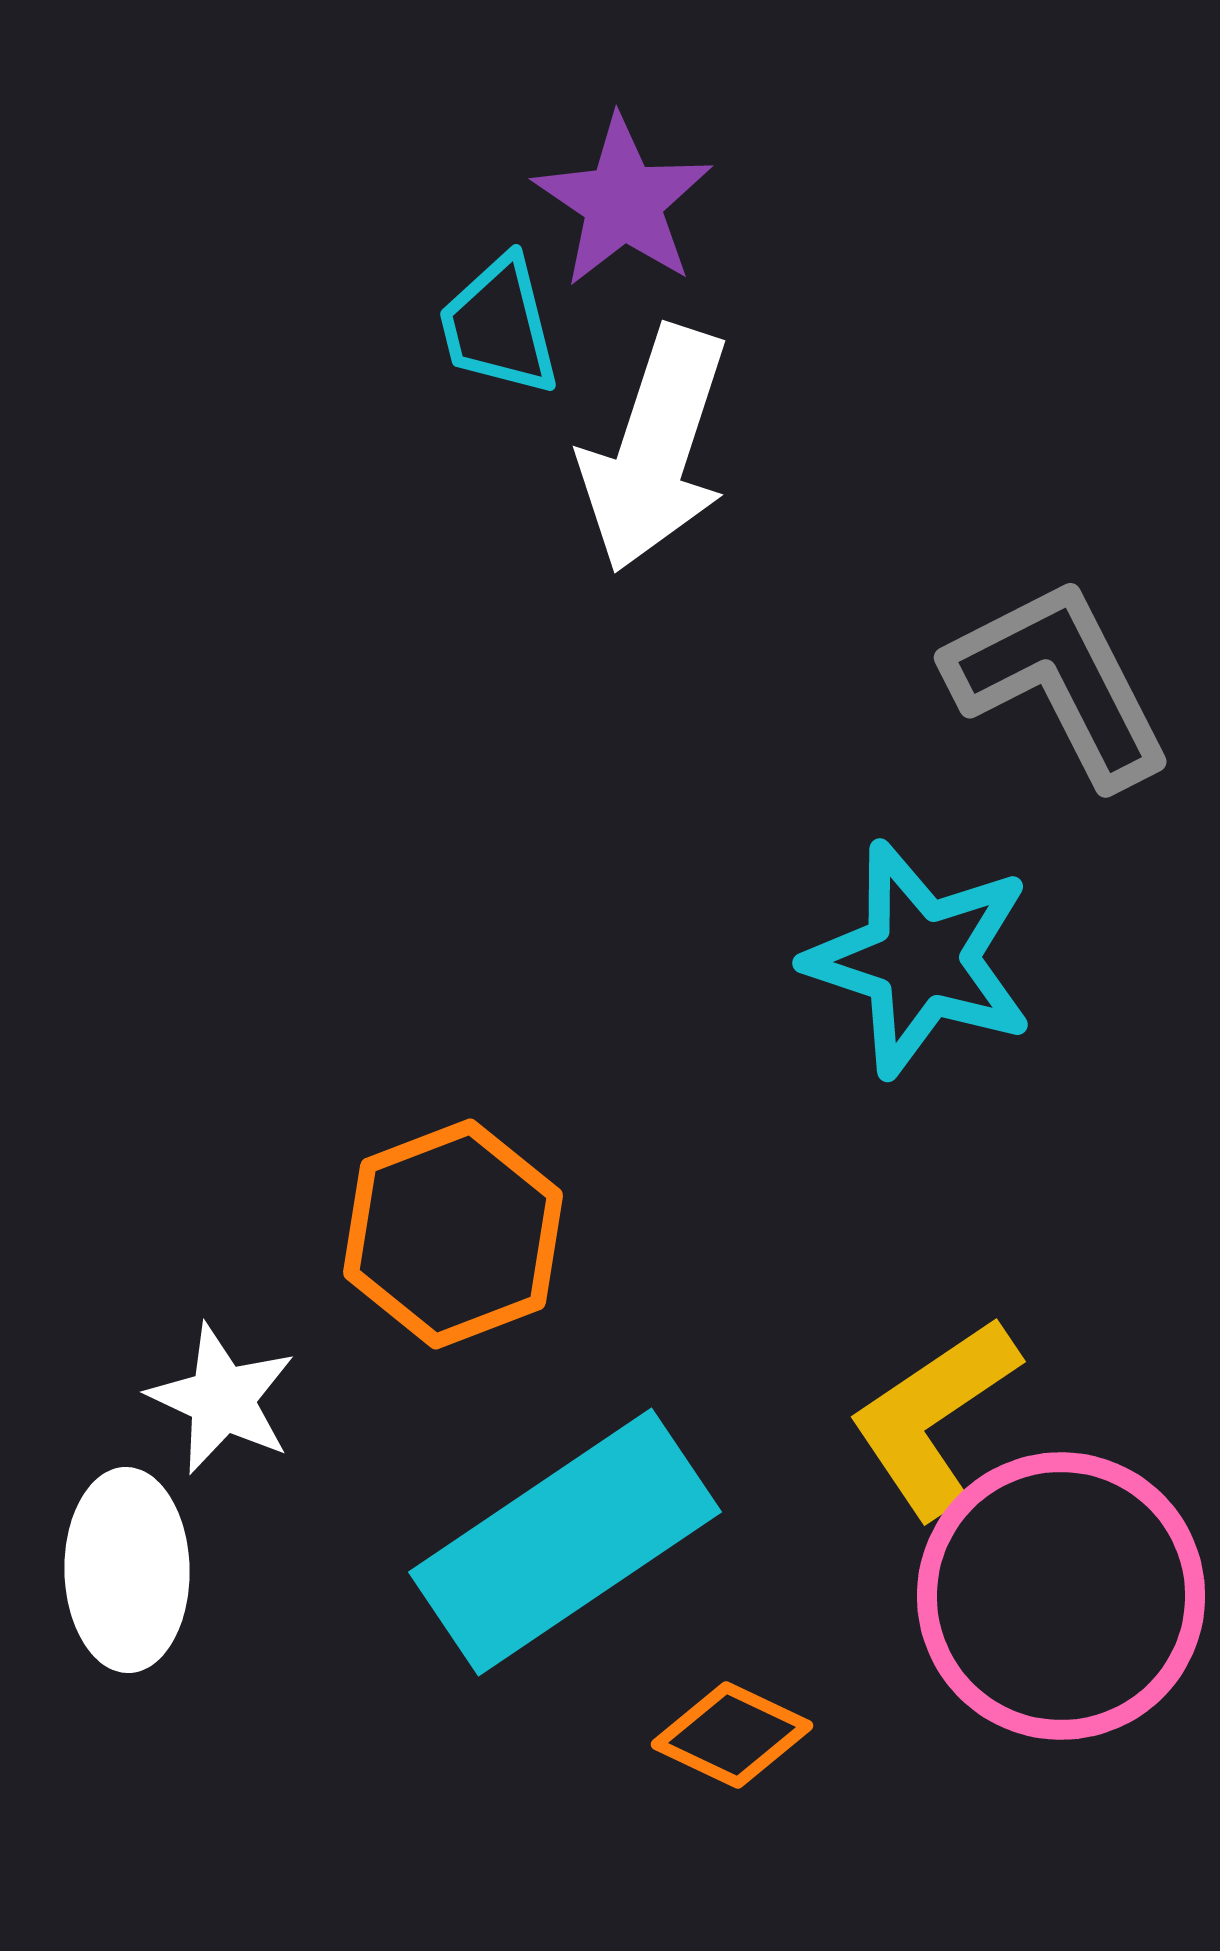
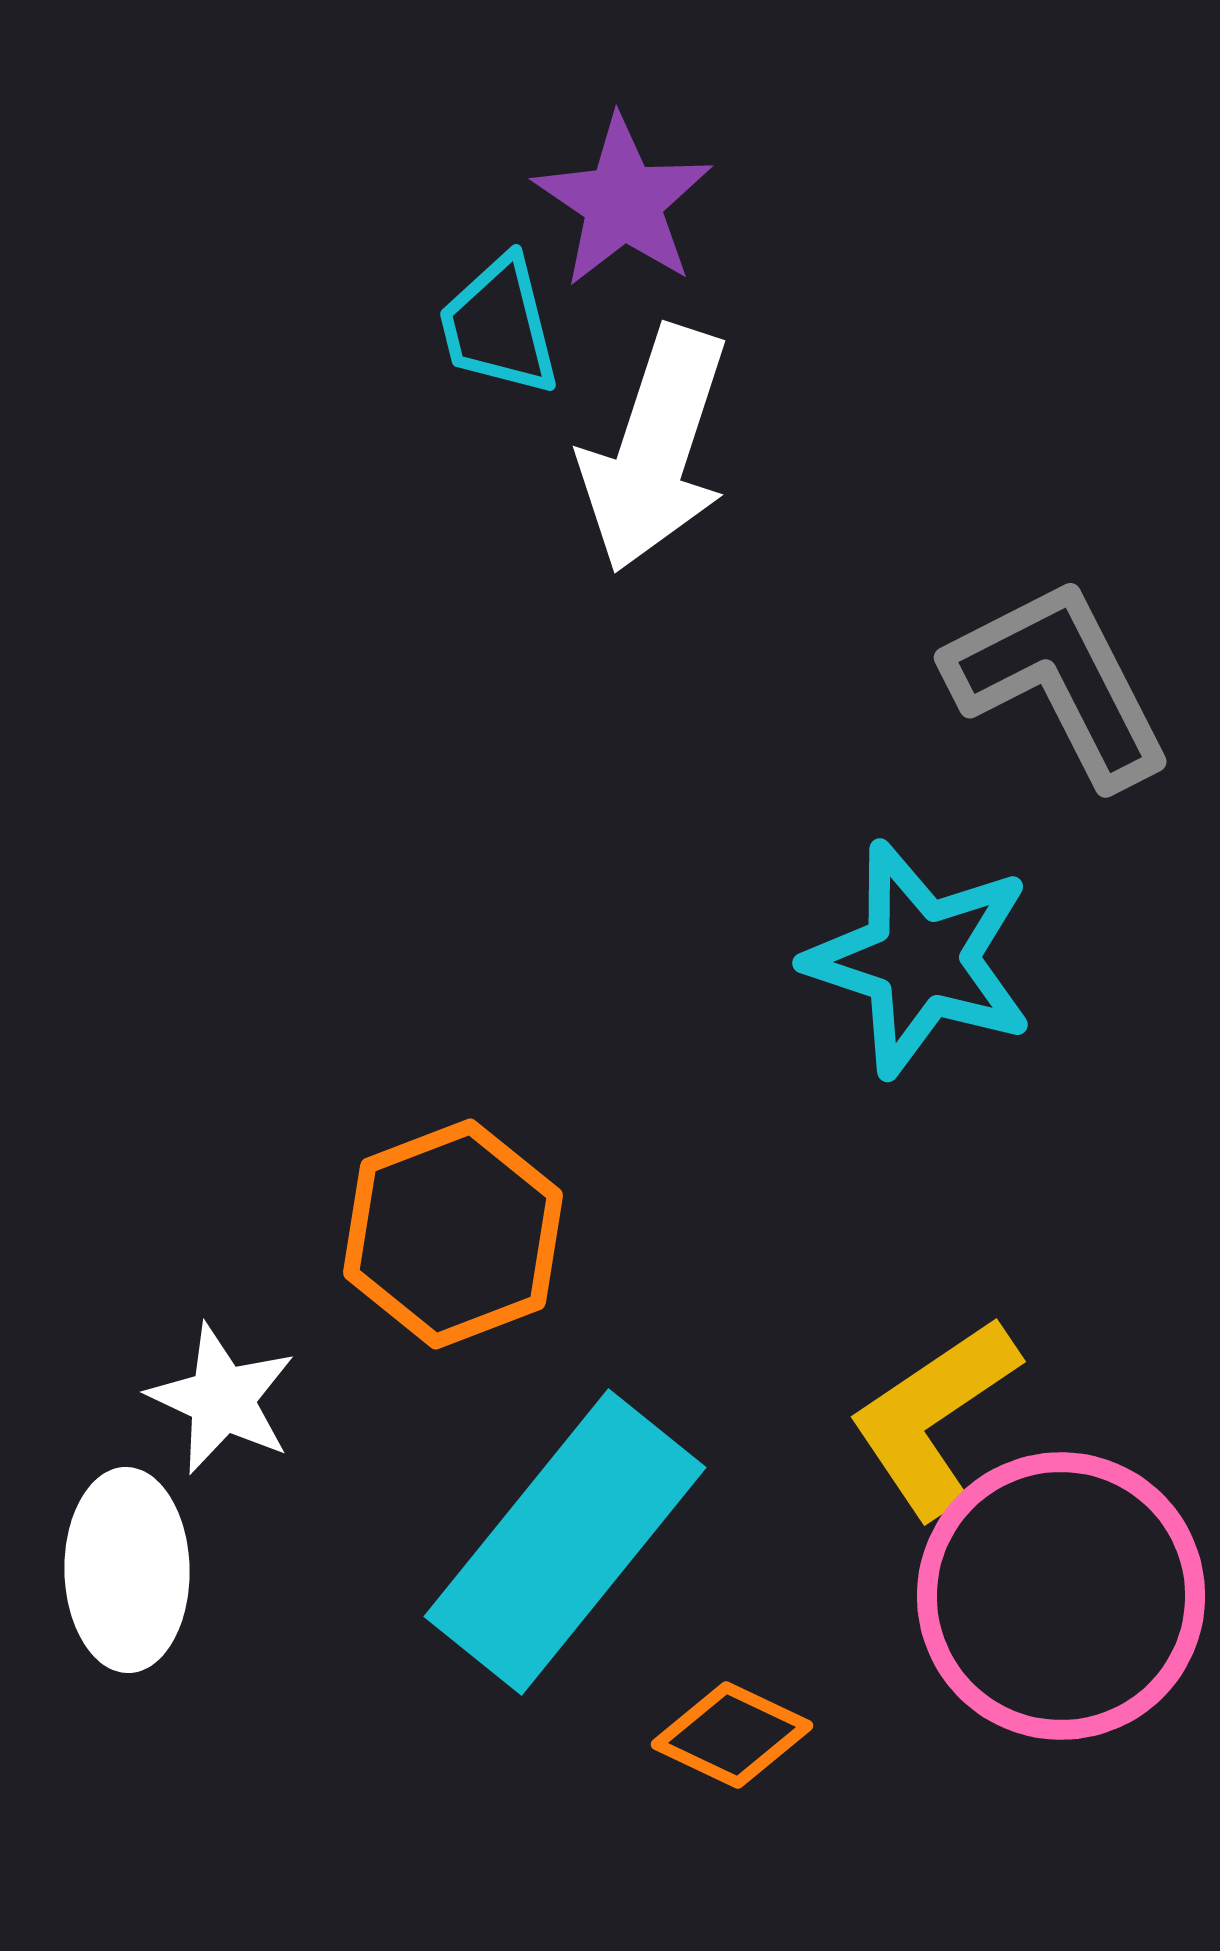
cyan rectangle: rotated 17 degrees counterclockwise
